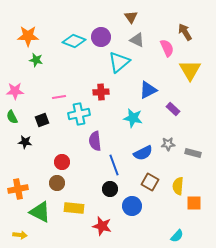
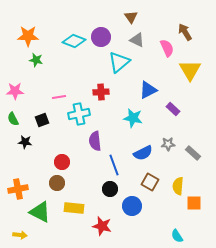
green semicircle: moved 1 px right, 2 px down
gray rectangle: rotated 28 degrees clockwise
cyan semicircle: rotated 104 degrees clockwise
